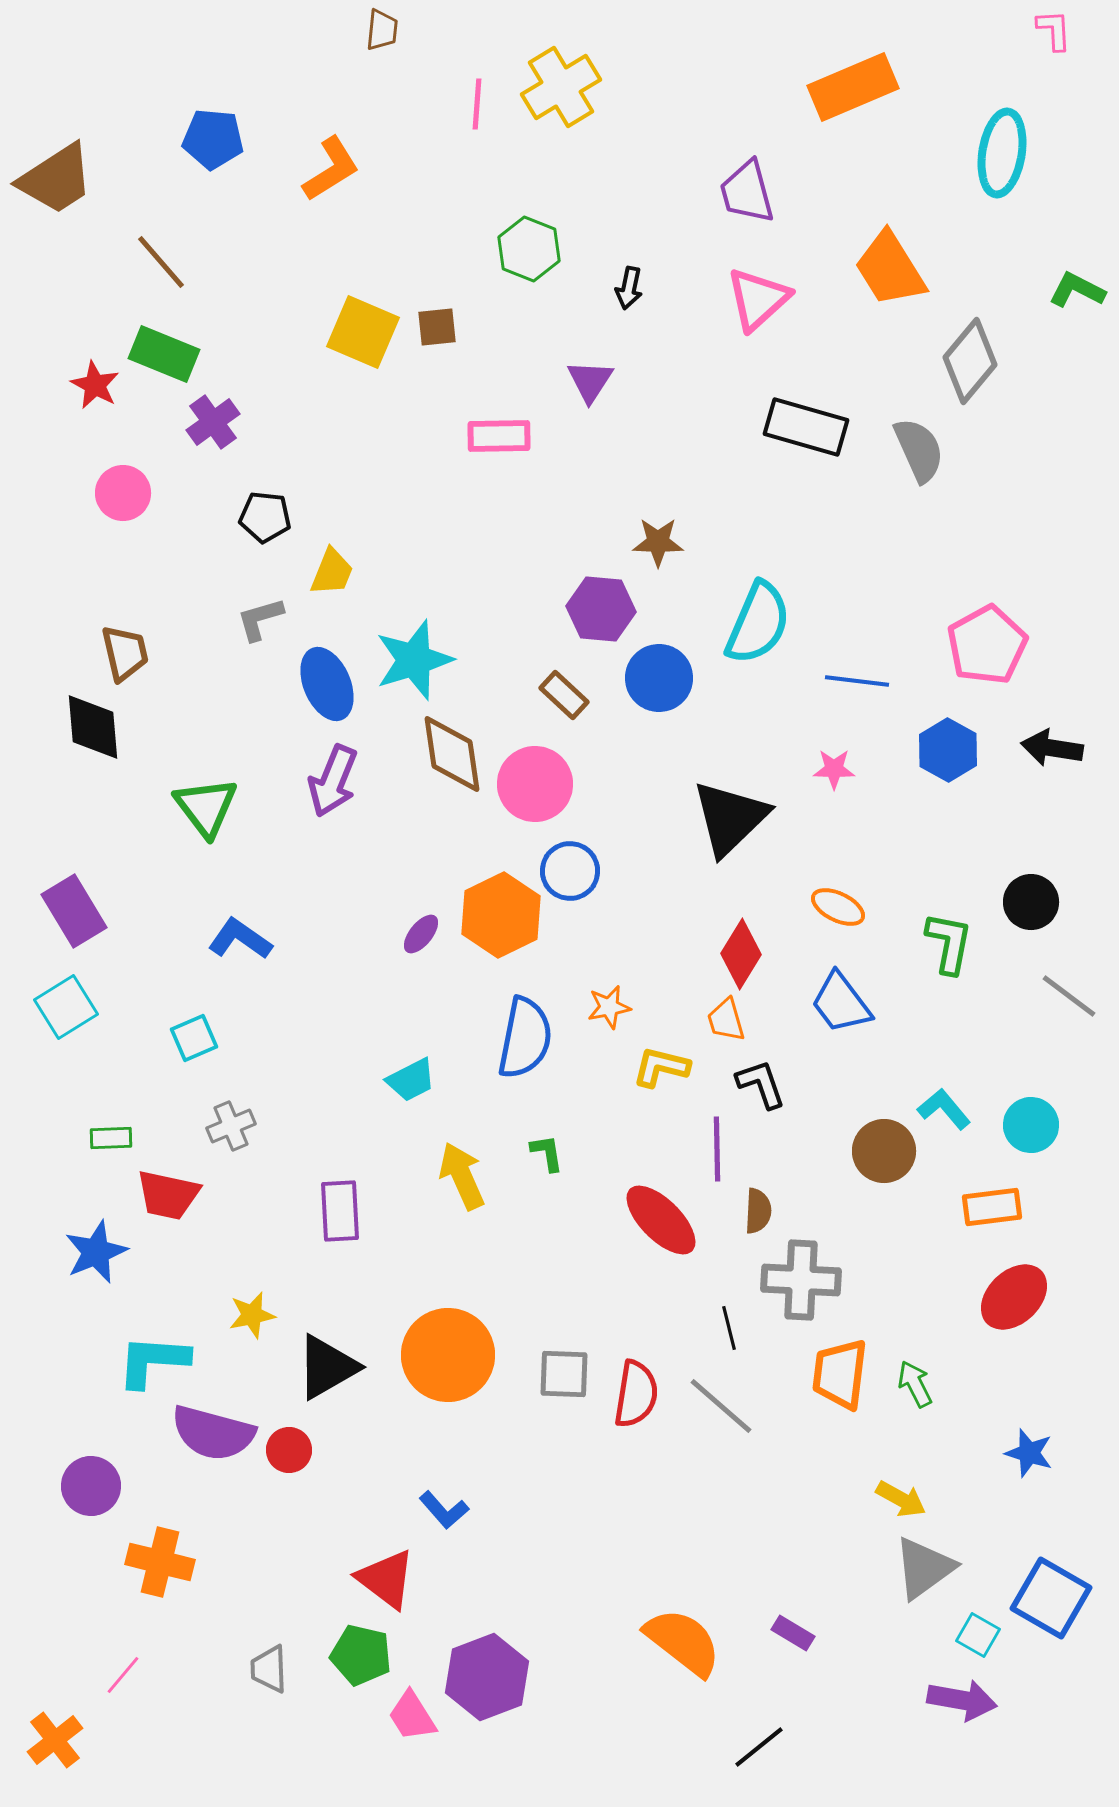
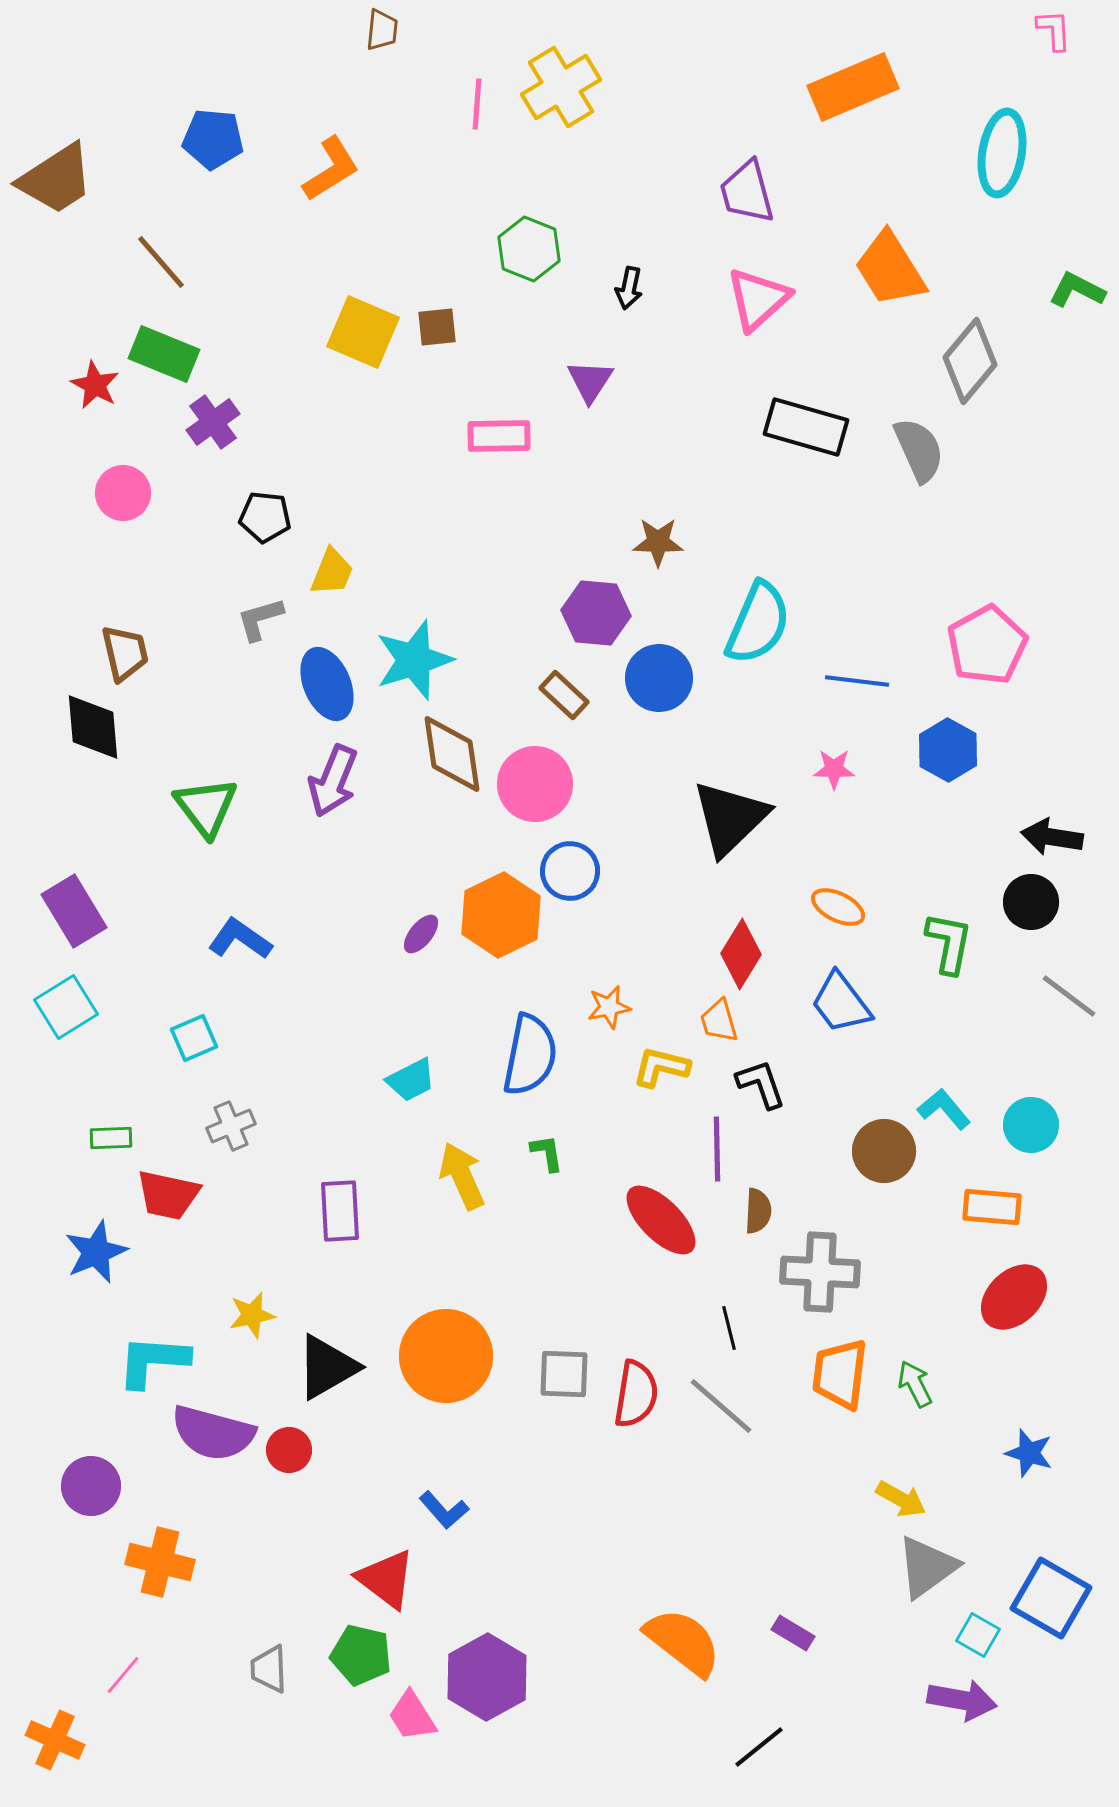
purple hexagon at (601, 609): moved 5 px left, 4 px down
black arrow at (1052, 748): moved 89 px down
orange trapezoid at (726, 1020): moved 7 px left, 1 px down
blue semicircle at (525, 1038): moved 5 px right, 17 px down
orange rectangle at (992, 1207): rotated 12 degrees clockwise
gray cross at (801, 1280): moved 19 px right, 8 px up
orange circle at (448, 1355): moved 2 px left, 1 px down
gray triangle at (924, 1568): moved 3 px right, 1 px up
purple hexagon at (487, 1677): rotated 8 degrees counterclockwise
orange cross at (55, 1740): rotated 28 degrees counterclockwise
